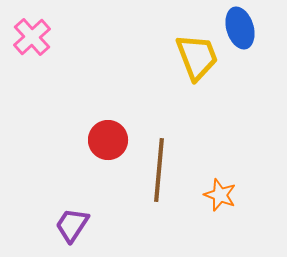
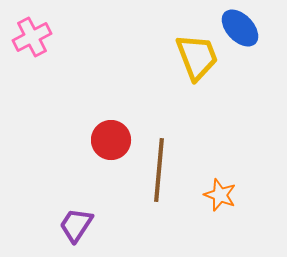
blue ellipse: rotated 27 degrees counterclockwise
pink cross: rotated 15 degrees clockwise
red circle: moved 3 px right
purple trapezoid: moved 4 px right
